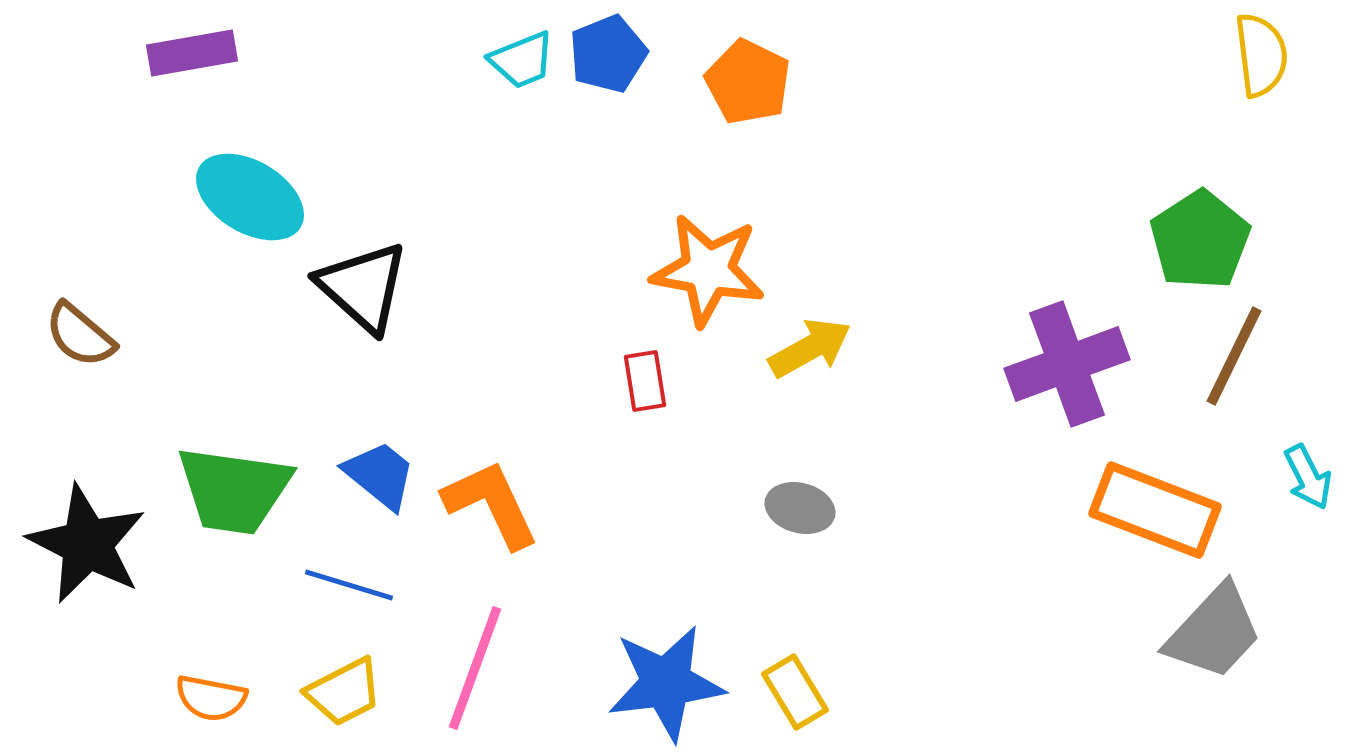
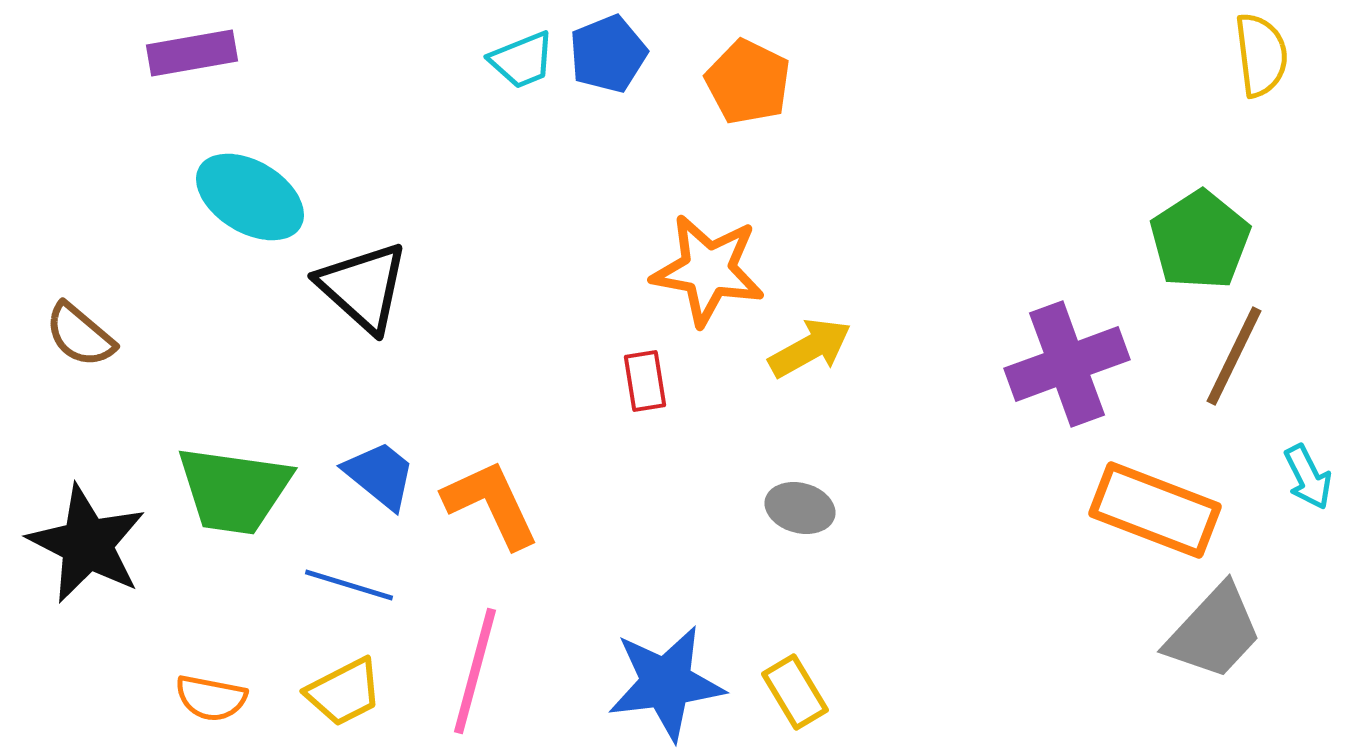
pink line: moved 3 px down; rotated 5 degrees counterclockwise
